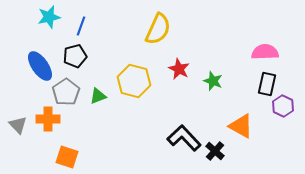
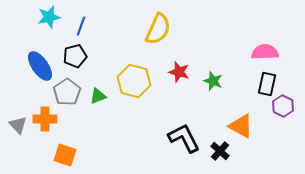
red star: moved 3 px down; rotated 10 degrees counterclockwise
gray pentagon: moved 1 px right
orange cross: moved 3 px left
black L-shape: rotated 16 degrees clockwise
black cross: moved 5 px right
orange square: moved 2 px left, 2 px up
